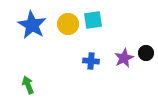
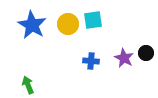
purple star: rotated 18 degrees counterclockwise
